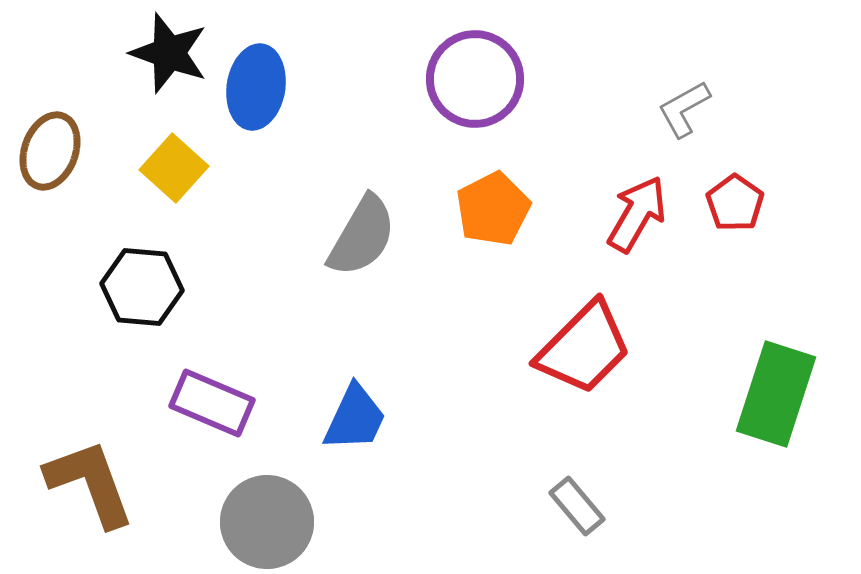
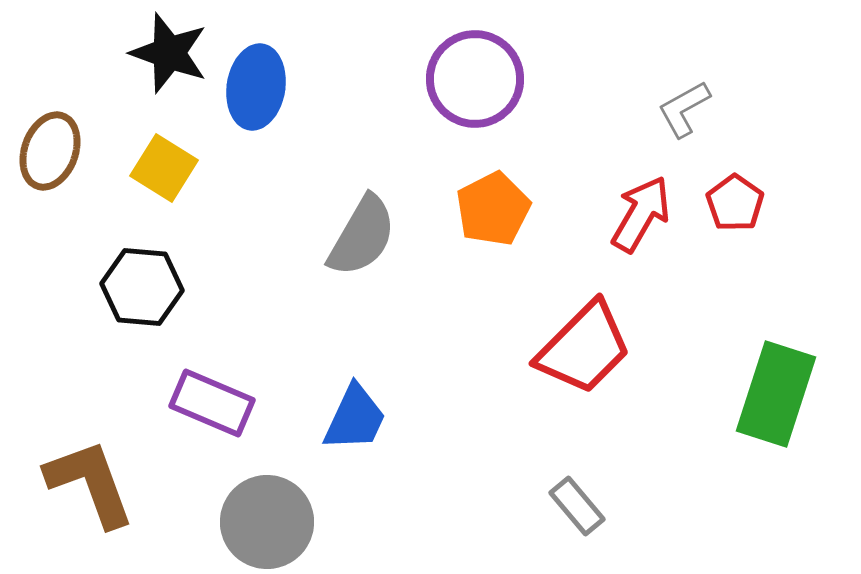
yellow square: moved 10 px left; rotated 10 degrees counterclockwise
red arrow: moved 4 px right
